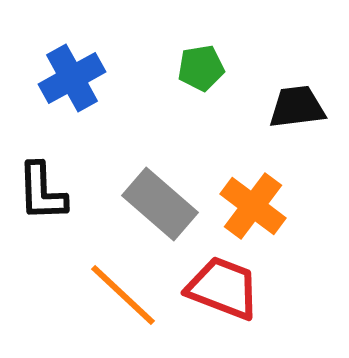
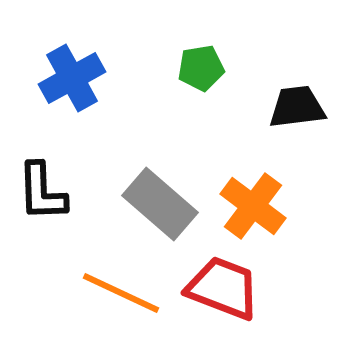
orange line: moved 2 px left, 2 px up; rotated 18 degrees counterclockwise
